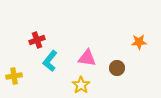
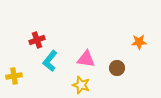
pink triangle: moved 1 px left, 1 px down
yellow star: rotated 18 degrees counterclockwise
